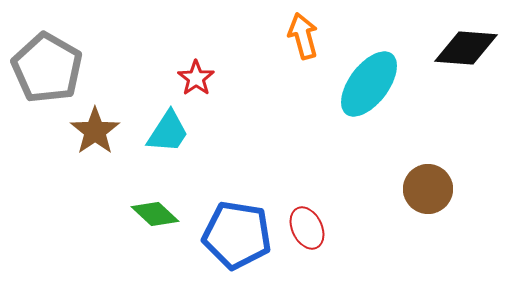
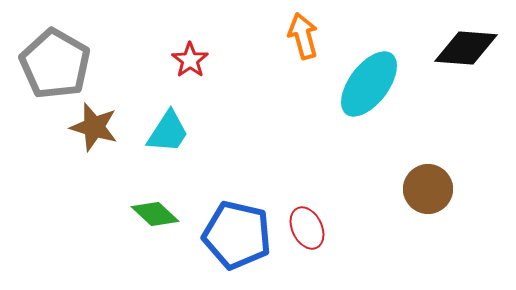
gray pentagon: moved 8 px right, 4 px up
red star: moved 6 px left, 18 px up
brown star: moved 1 px left, 4 px up; rotated 21 degrees counterclockwise
blue pentagon: rotated 4 degrees clockwise
